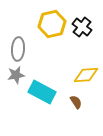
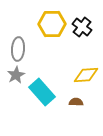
yellow hexagon: rotated 12 degrees clockwise
gray star: rotated 18 degrees counterclockwise
cyan rectangle: rotated 20 degrees clockwise
brown semicircle: rotated 56 degrees counterclockwise
